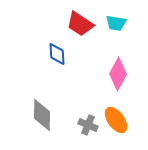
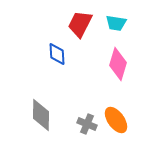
red trapezoid: rotated 84 degrees clockwise
pink diamond: moved 10 px up; rotated 12 degrees counterclockwise
gray diamond: moved 1 px left
gray cross: moved 1 px left, 1 px up
